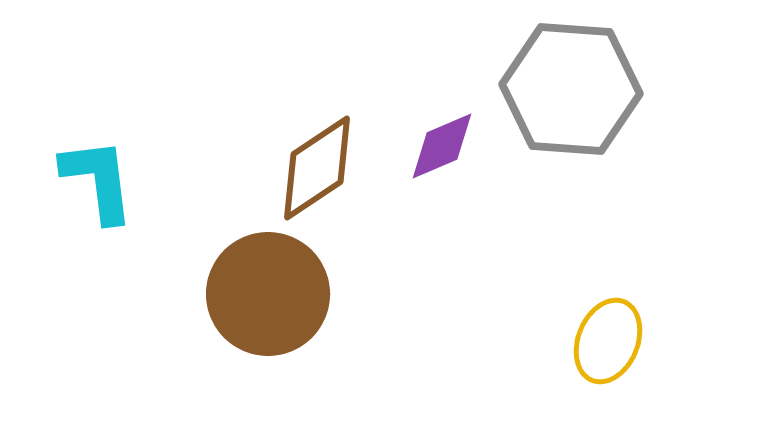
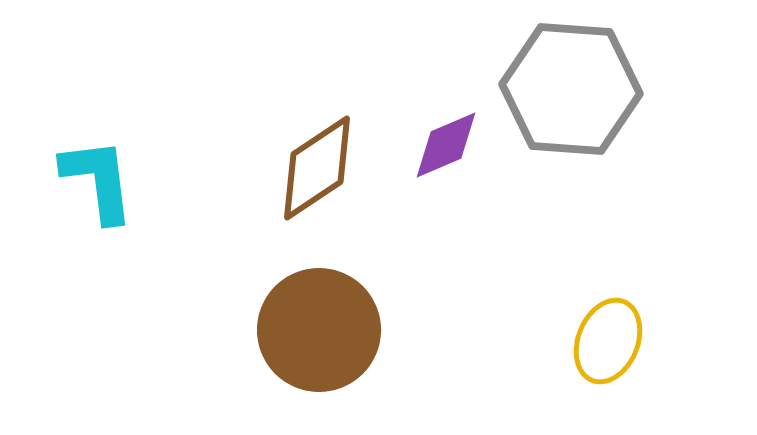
purple diamond: moved 4 px right, 1 px up
brown circle: moved 51 px right, 36 px down
